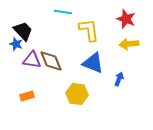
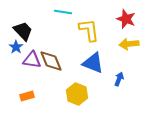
blue star: moved 3 px down; rotated 16 degrees clockwise
yellow hexagon: rotated 15 degrees clockwise
